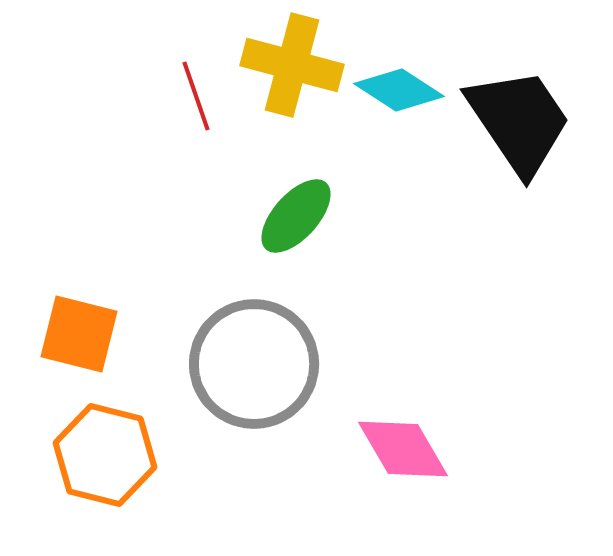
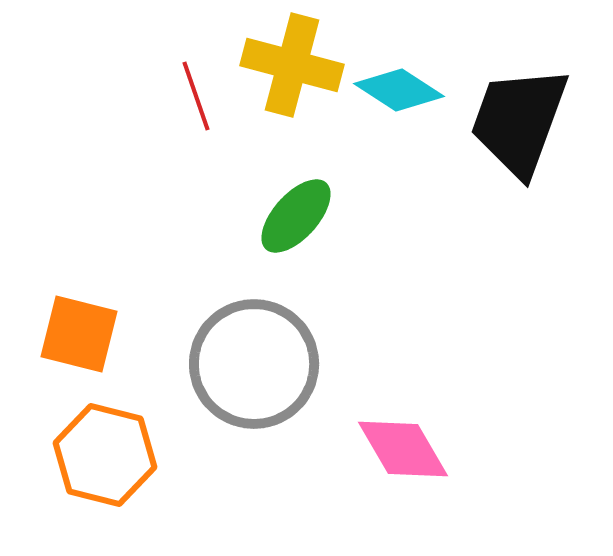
black trapezoid: rotated 126 degrees counterclockwise
